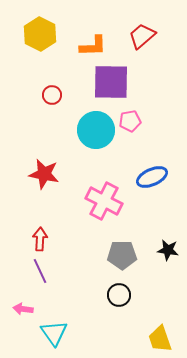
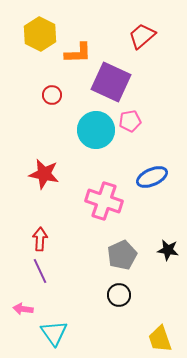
orange L-shape: moved 15 px left, 7 px down
purple square: rotated 24 degrees clockwise
pink cross: rotated 9 degrees counterclockwise
gray pentagon: rotated 24 degrees counterclockwise
